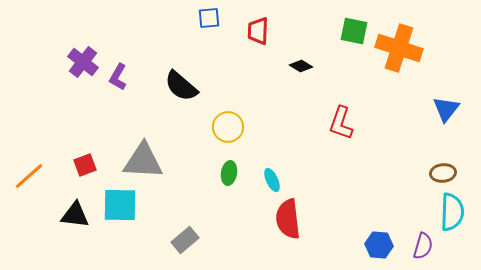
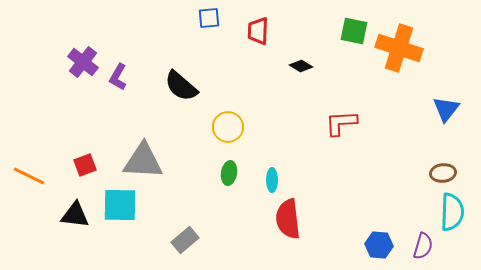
red L-shape: rotated 68 degrees clockwise
orange line: rotated 68 degrees clockwise
cyan ellipse: rotated 25 degrees clockwise
